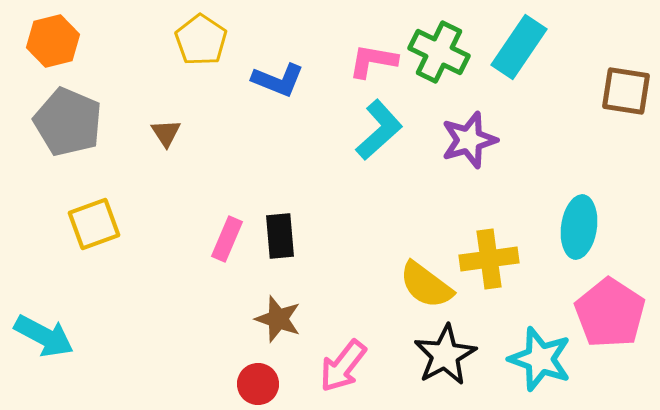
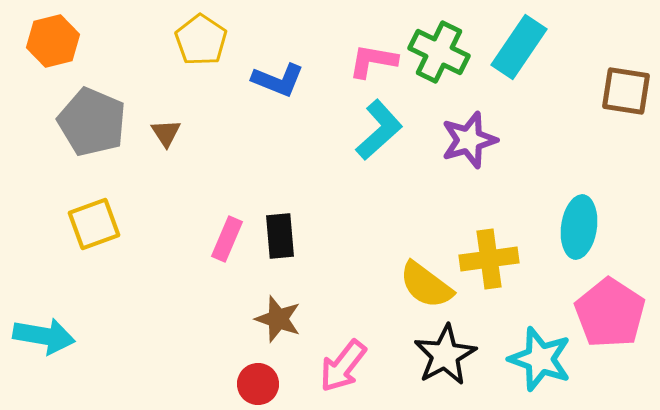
gray pentagon: moved 24 px right
cyan arrow: rotated 18 degrees counterclockwise
